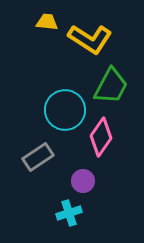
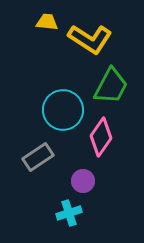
cyan circle: moved 2 px left
